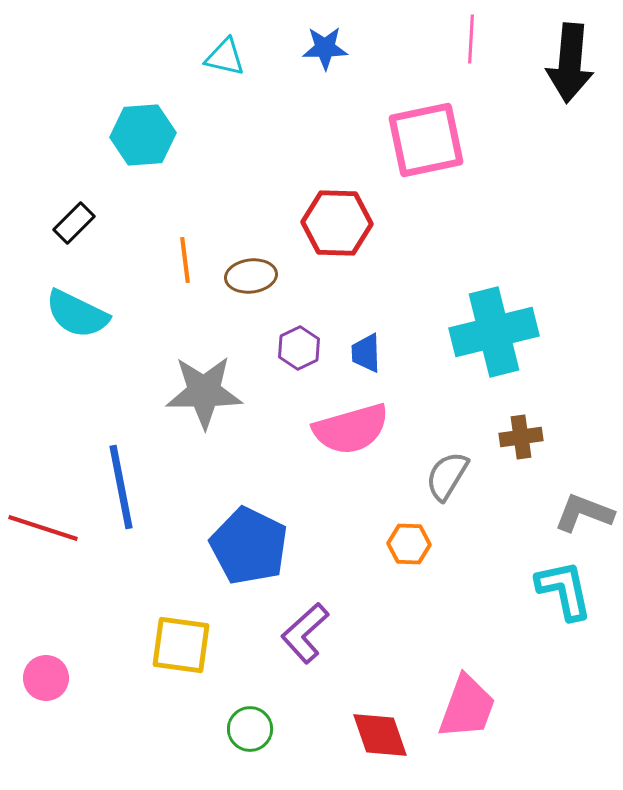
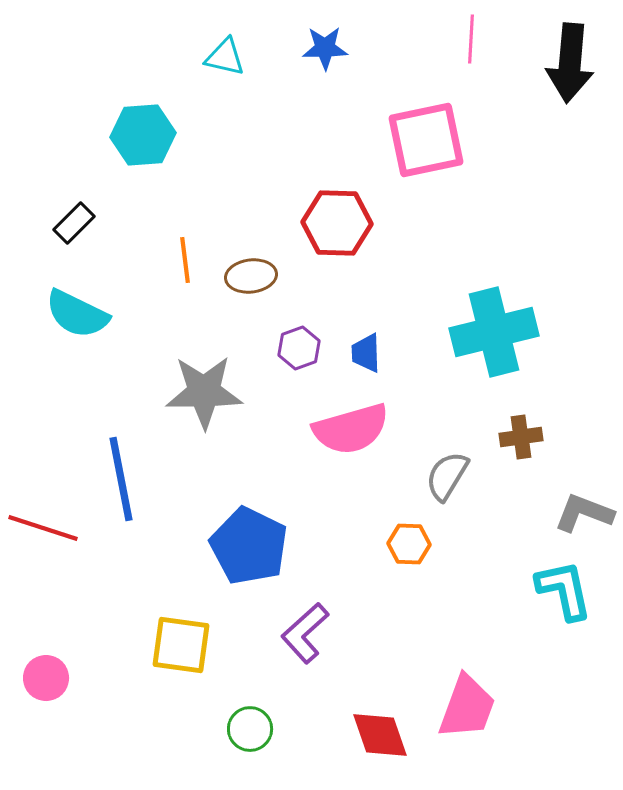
purple hexagon: rotated 6 degrees clockwise
blue line: moved 8 px up
